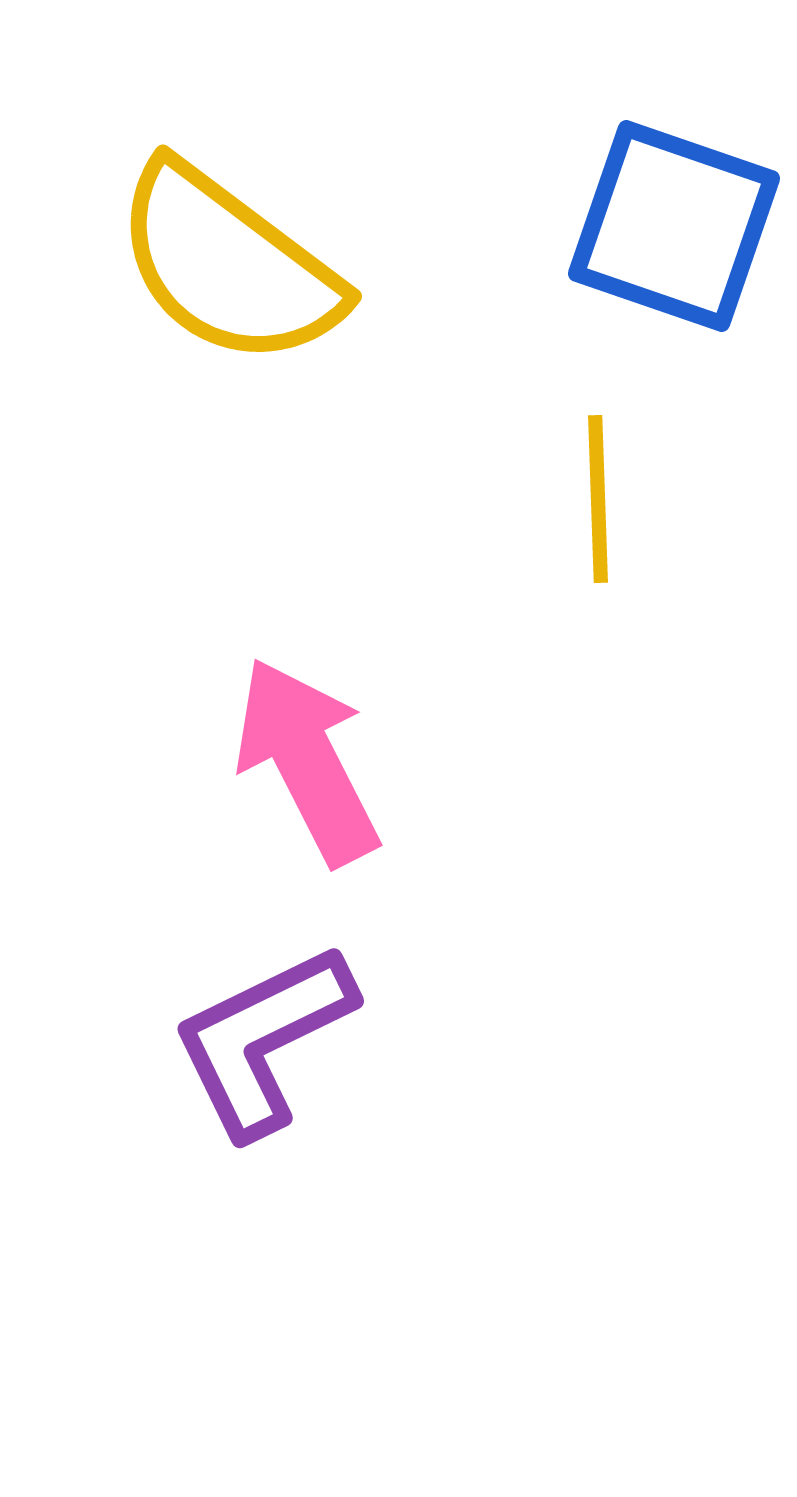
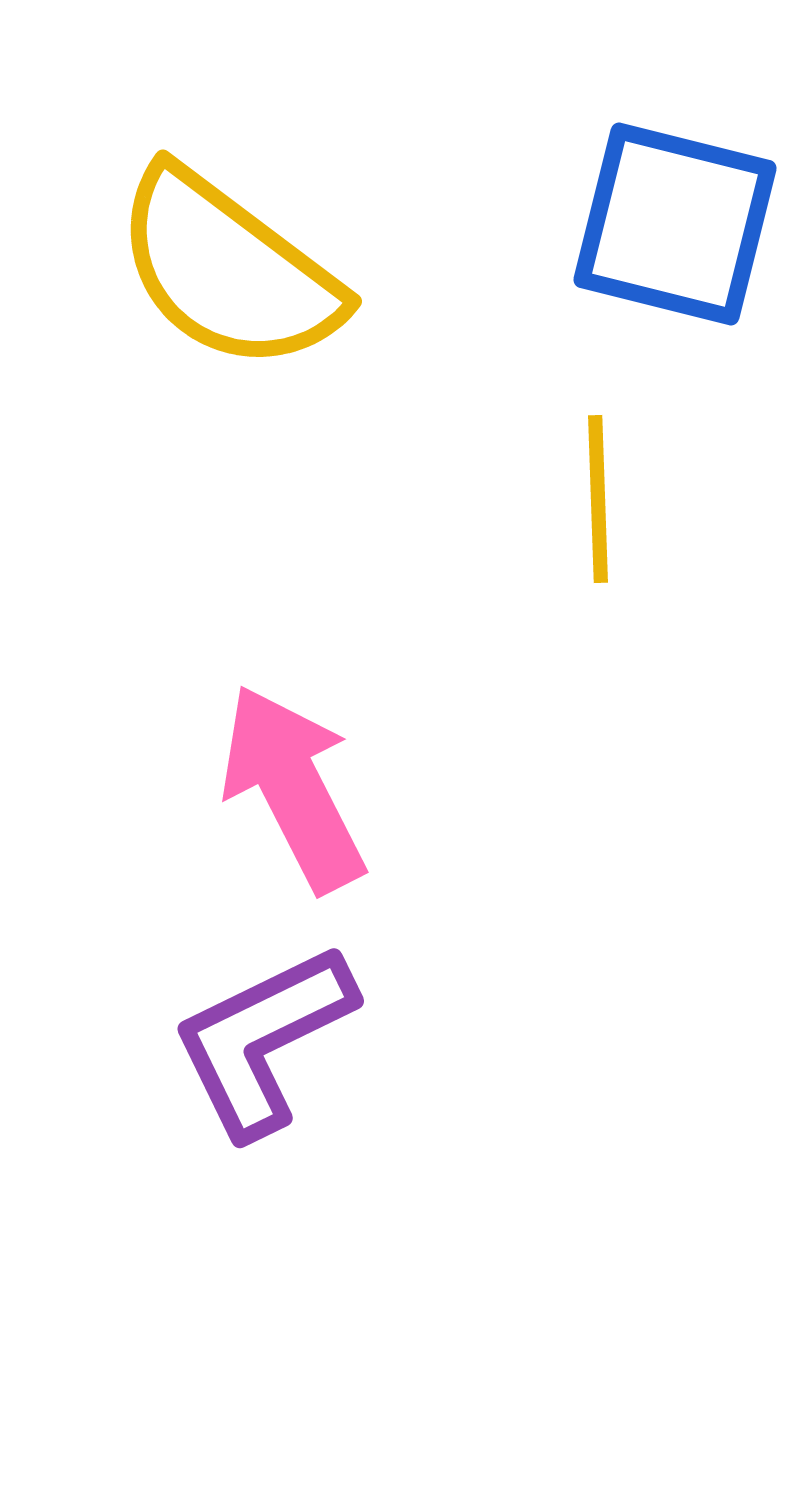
blue square: moved 1 px right, 2 px up; rotated 5 degrees counterclockwise
yellow semicircle: moved 5 px down
pink arrow: moved 14 px left, 27 px down
